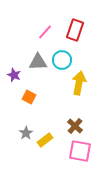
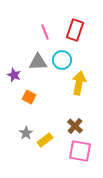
pink line: rotated 63 degrees counterclockwise
